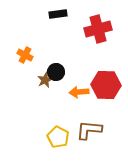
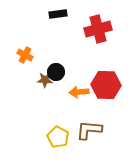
brown star: rotated 28 degrees clockwise
